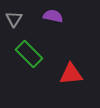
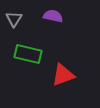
green rectangle: moved 1 px left; rotated 32 degrees counterclockwise
red triangle: moved 8 px left, 1 px down; rotated 15 degrees counterclockwise
